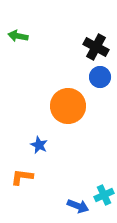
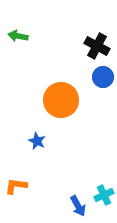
black cross: moved 1 px right, 1 px up
blue circle: moved 3 px right
orange circle: moved 7 px left, 6 px up
blue star: moved 2 px left, 4 px up
orange L-shape: moved 6 px left, 9 px down
blue arrow: rotated 40 degrees clockwise
